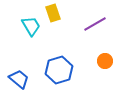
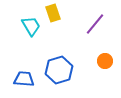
purple line: rotated 20 degrees counterclockwise
blue trapezoid: moved 5 px right; rotated 35 degrees counterclockwise
